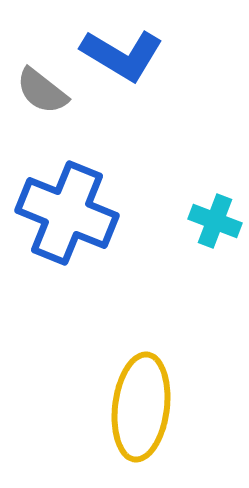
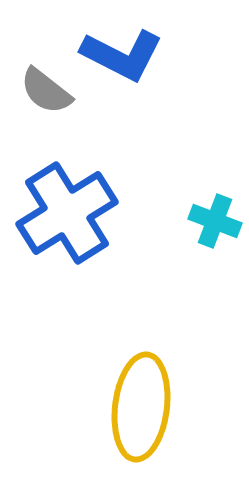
blue L-shape: rotated 4 degrees counterclockwise
gray semicircle: moved 4 px right
blue cross: rotated 36 degrees clockwise
